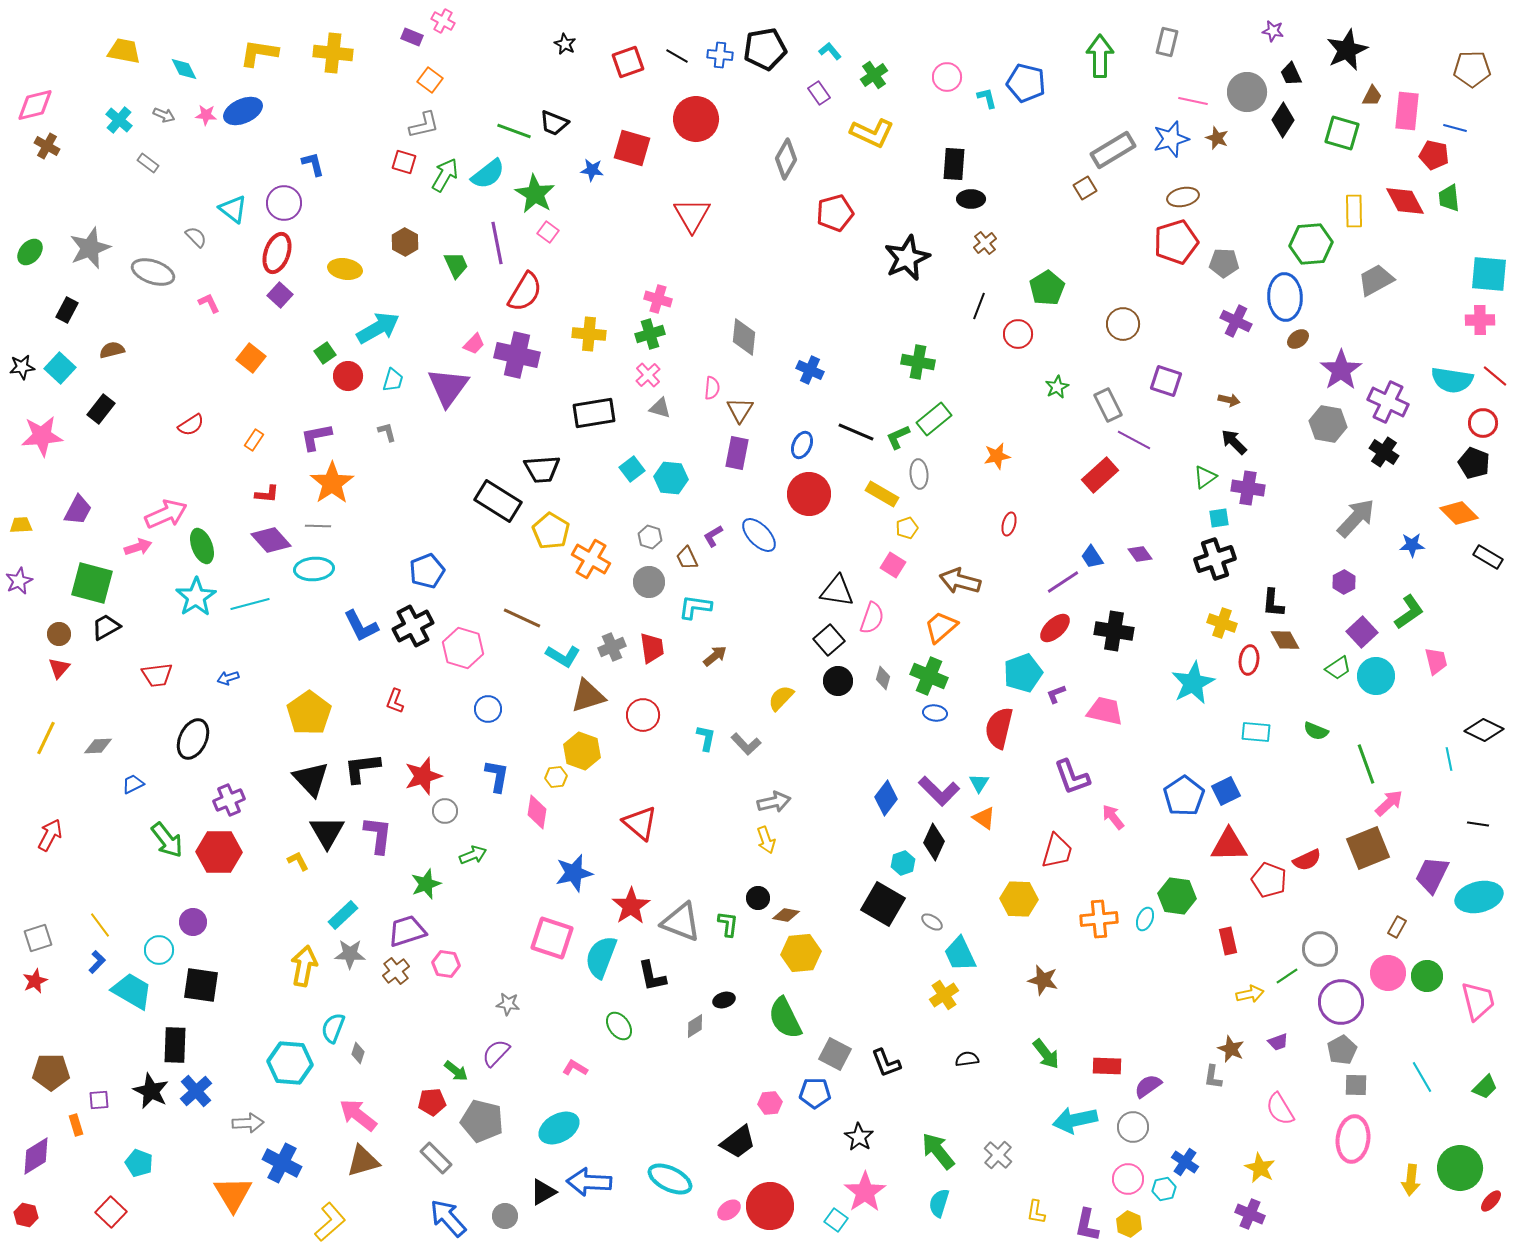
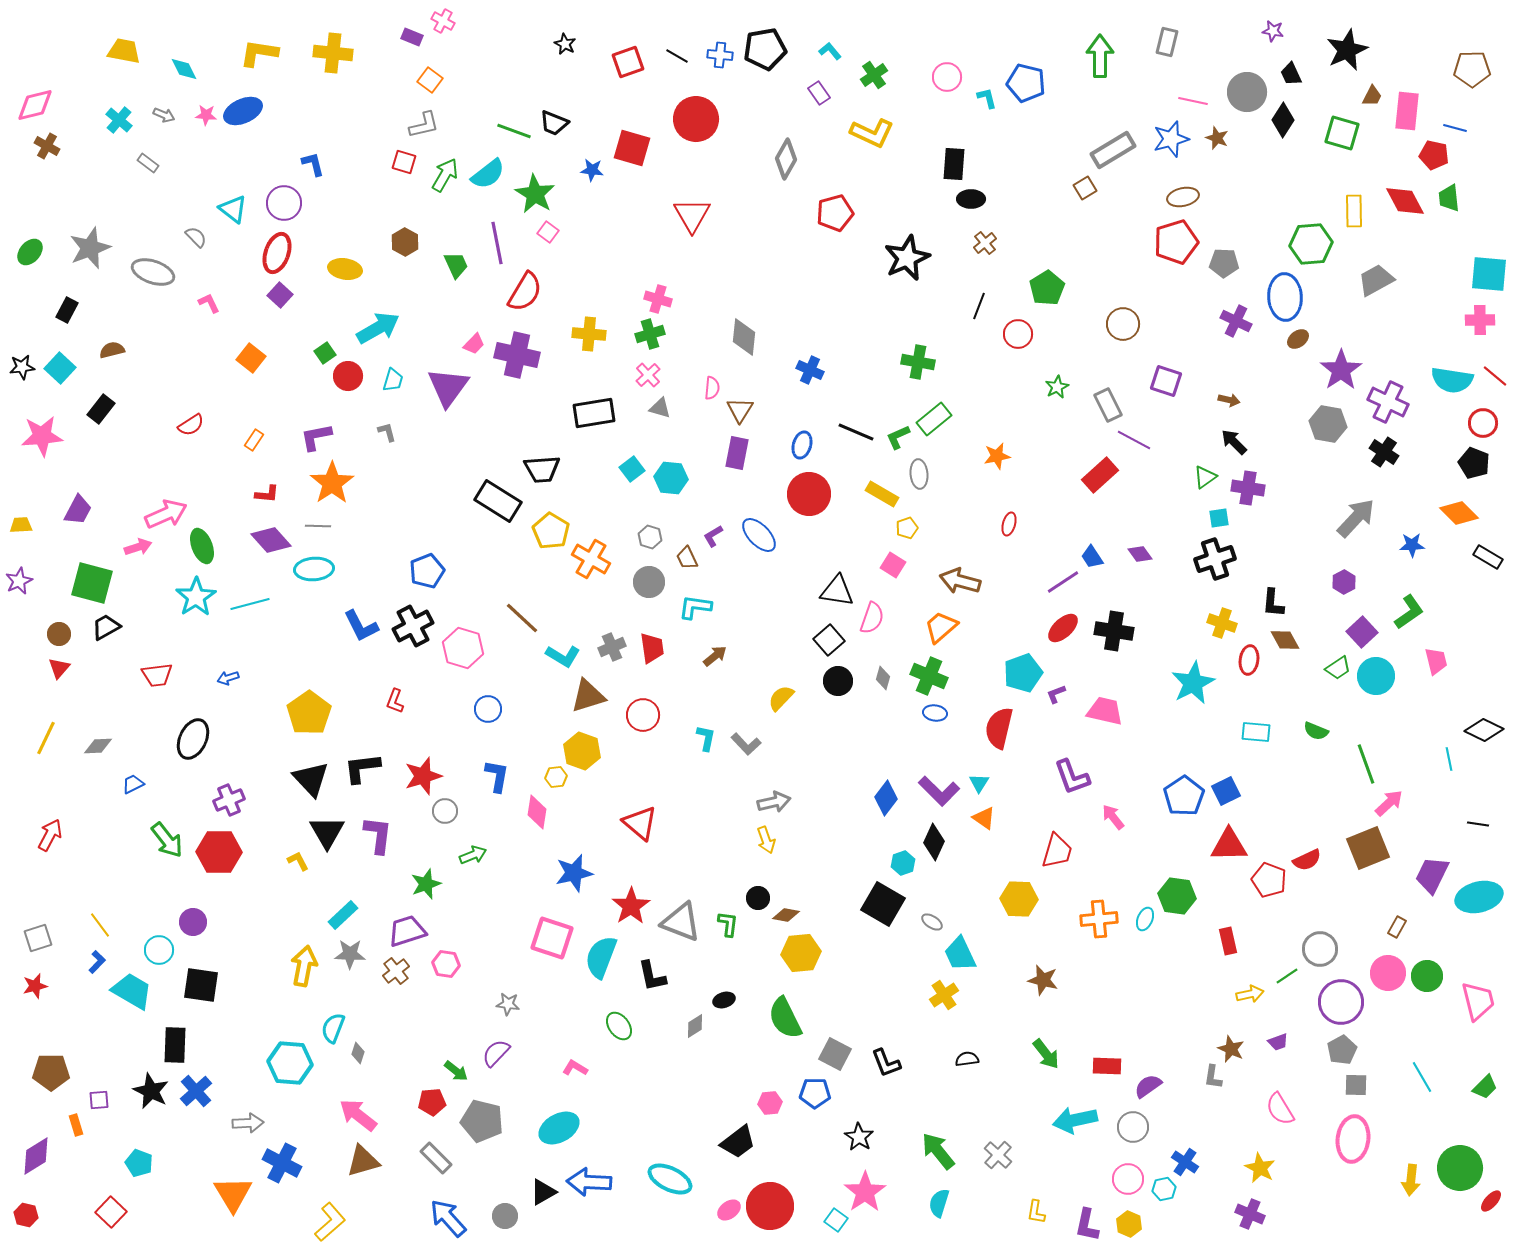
blue ellipse at (802, 445): rotated 8 degrees counterclockwise
brown line at (522, 618): rotated 18 degrees clockwise
red ellipse at (1055, 628): moved 8 px right
red star at (35, 981): moved 5 px down; rotated 10 degrees clockwise
